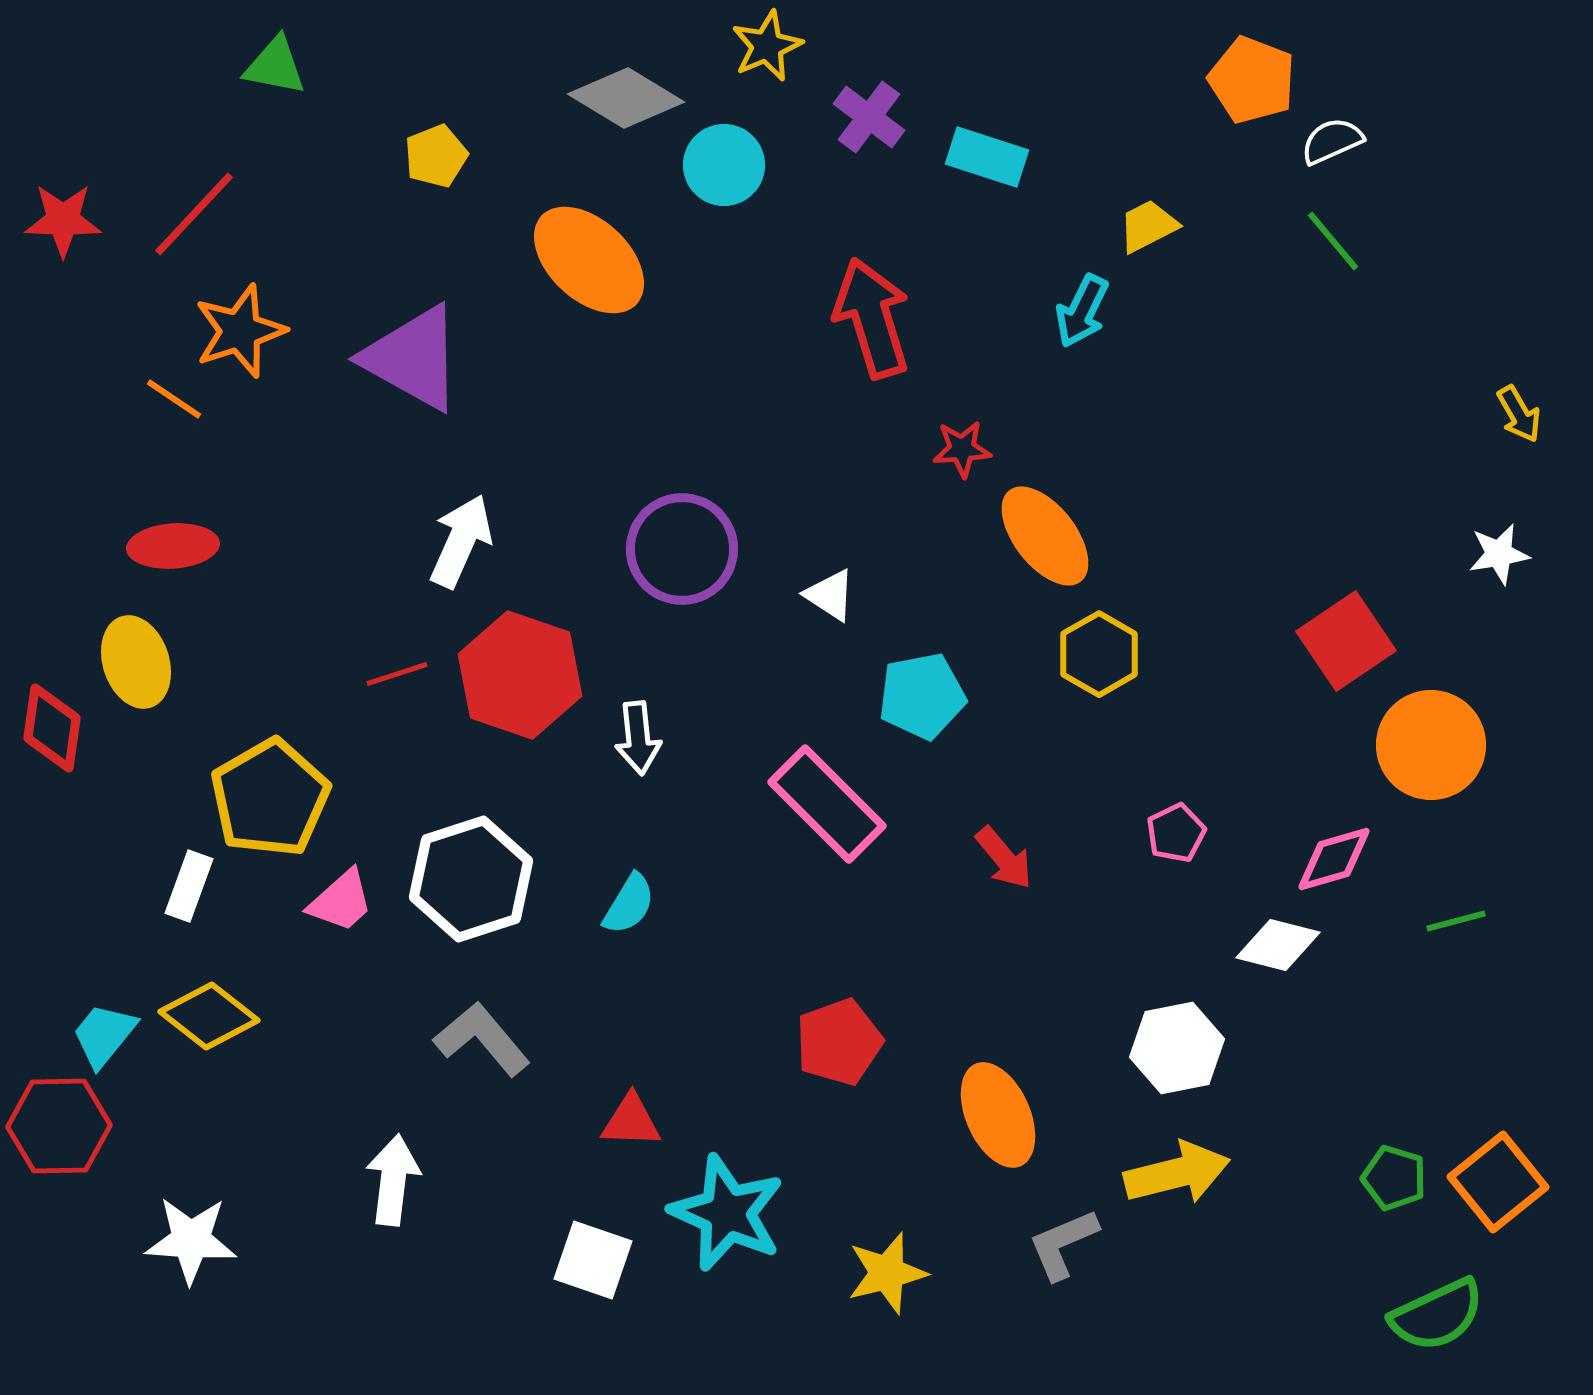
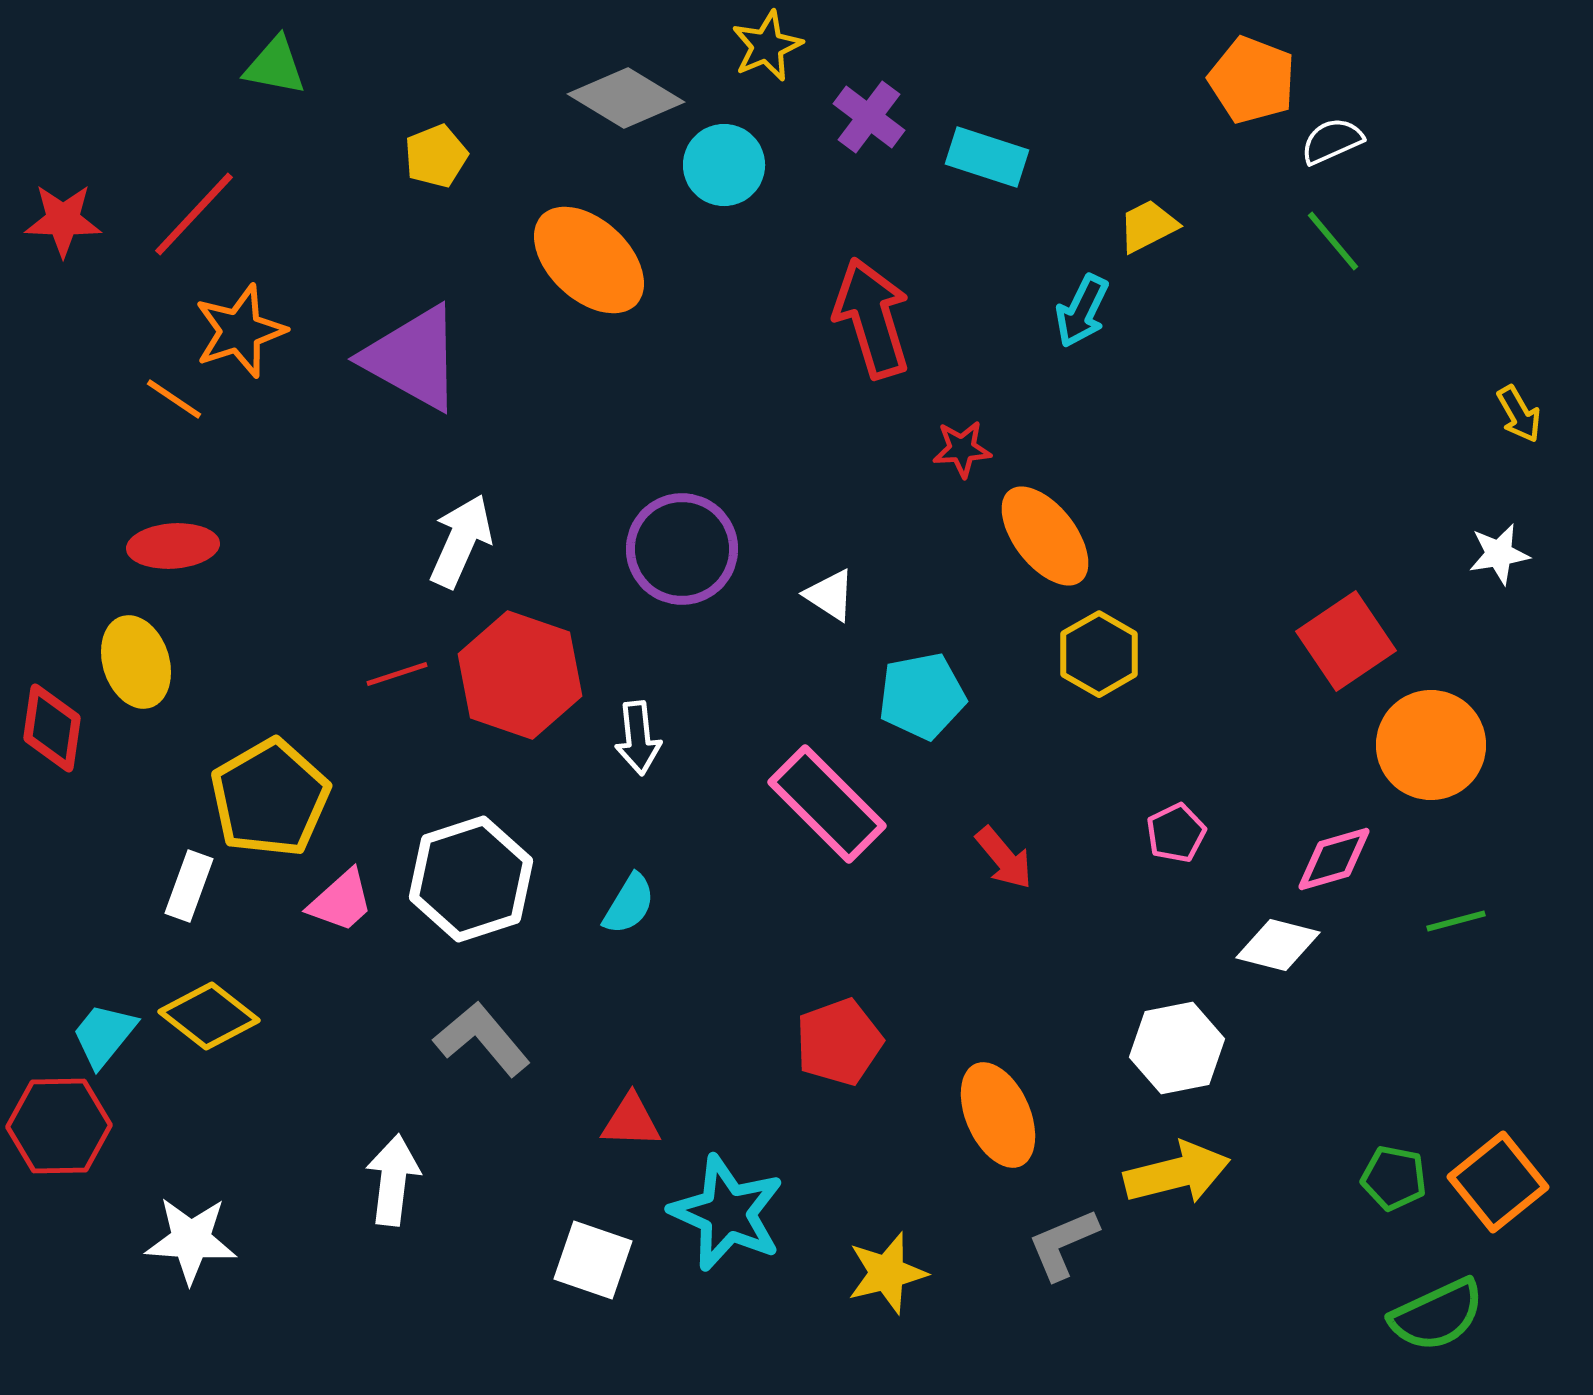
green pentagon at (1394, 1178): rotated 6 degrees counterclockwise
